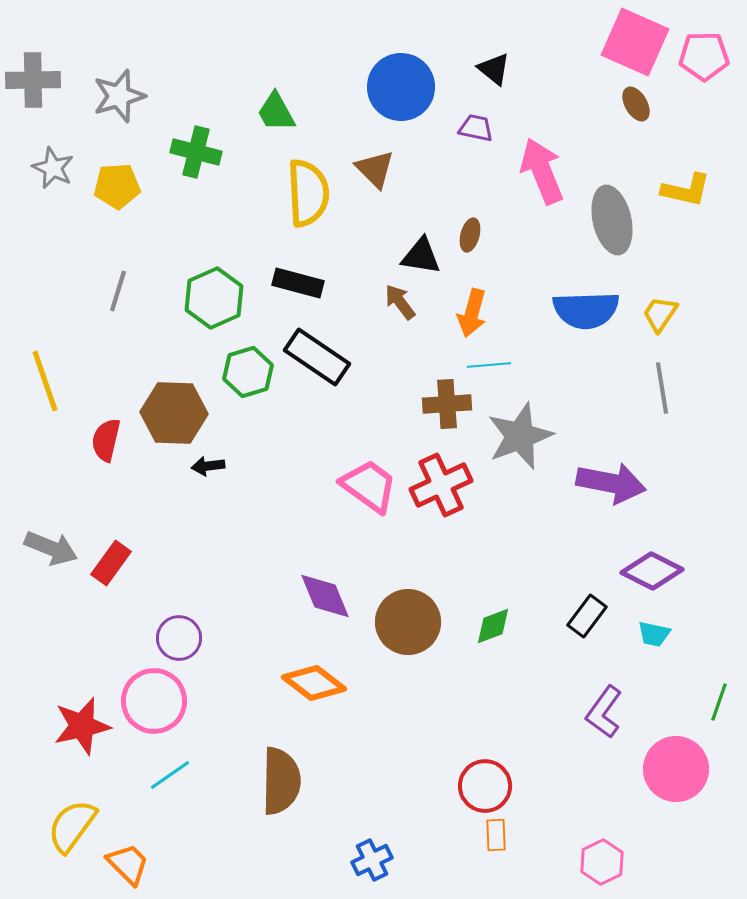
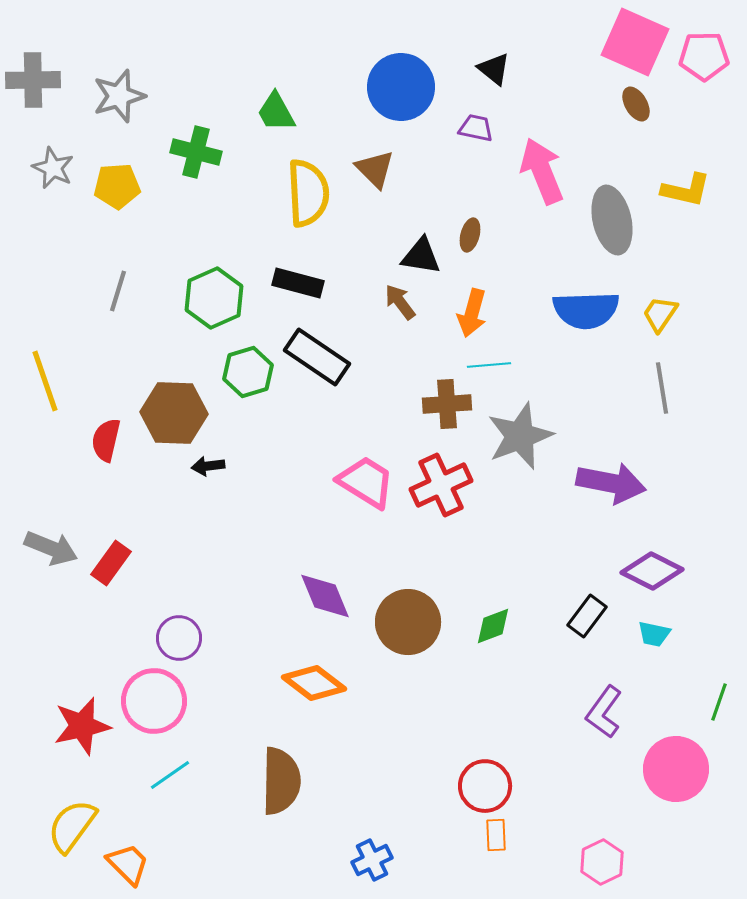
pink trapezoid at (369, 486): moved 3 px left, 4 px up; rotated 4 degrees counterclockwise
